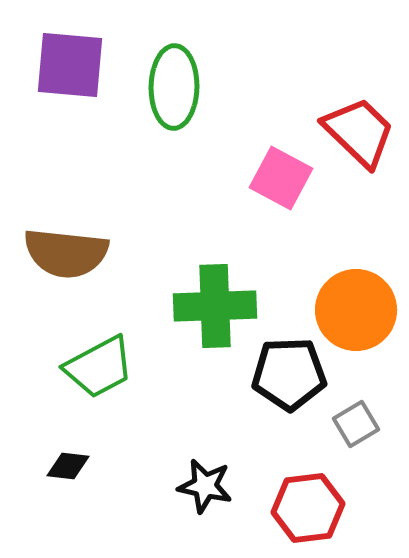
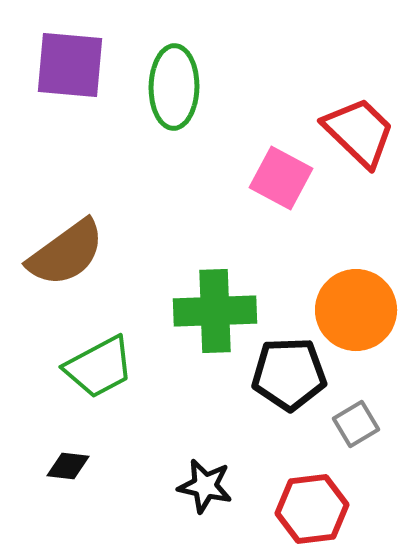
brown semicircle: rotated 42 degrees counterclockwise
green cross: moved 5 px down
red hexagon: moved 4 px right, 1 px down
